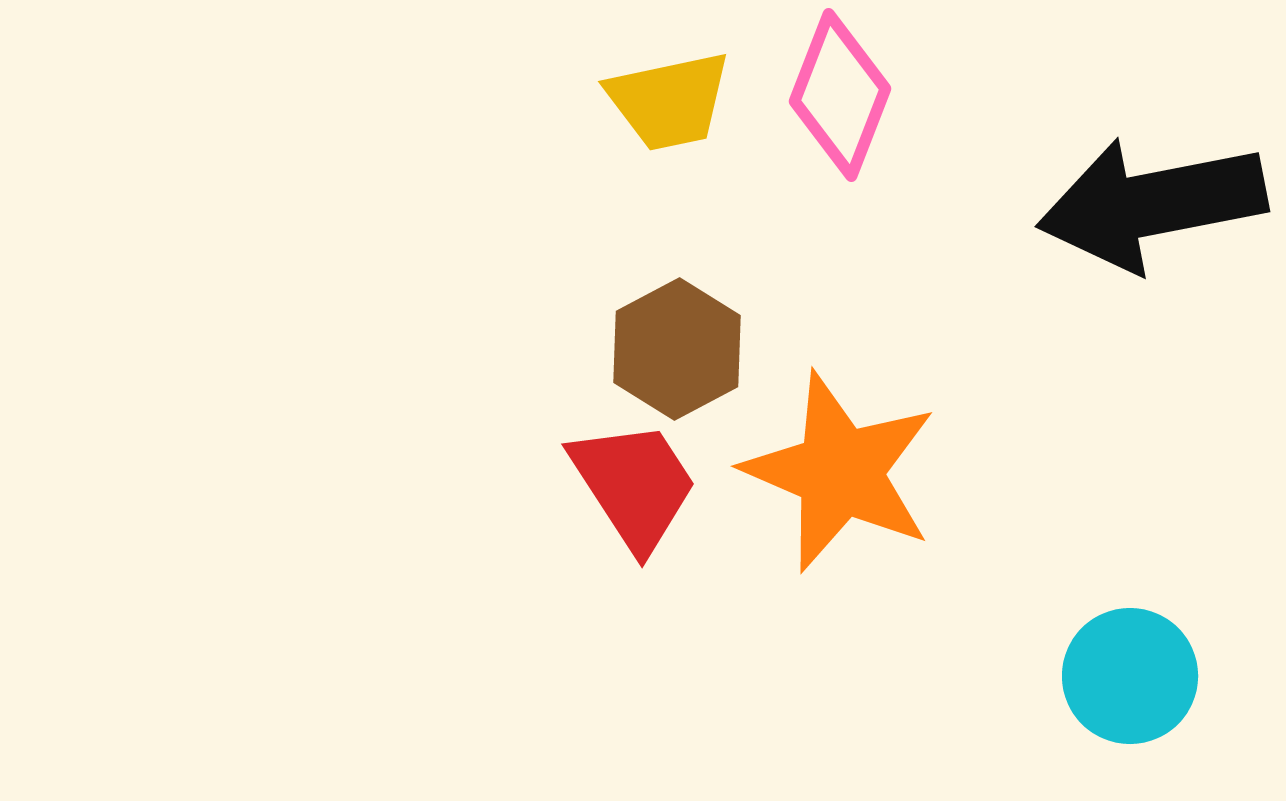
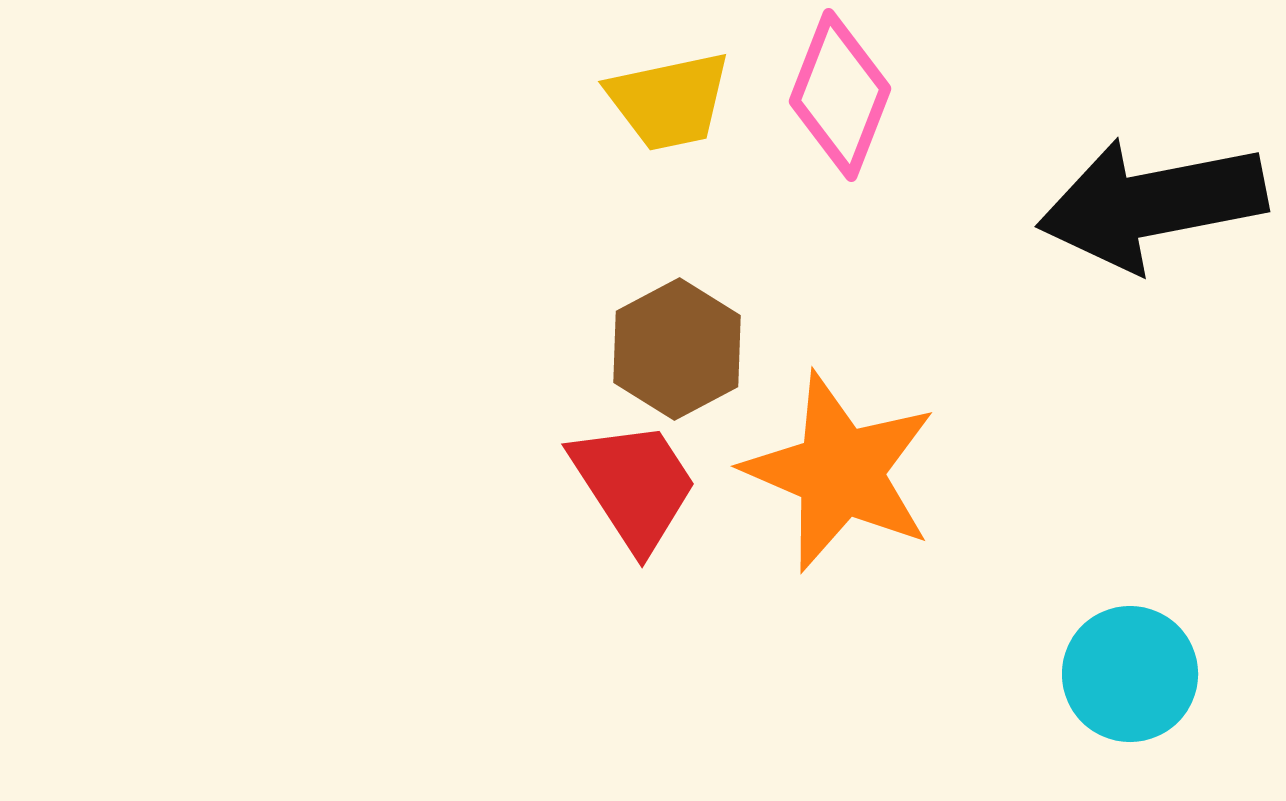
cyan circle: moved 2 px up
